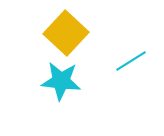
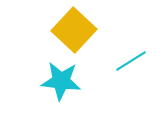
yellow square: moved 8 px right, 3 px up
